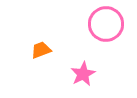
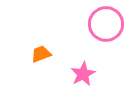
orange trapezoid: moved 4 px down
